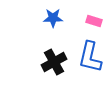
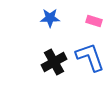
blue star: moved 3 px left
blue L-shape: rotated 148 degrees clockwise
